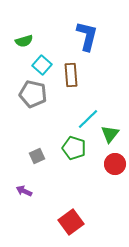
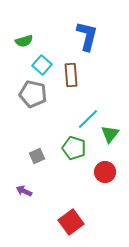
red circle: moved 10 px left, 8 px down
